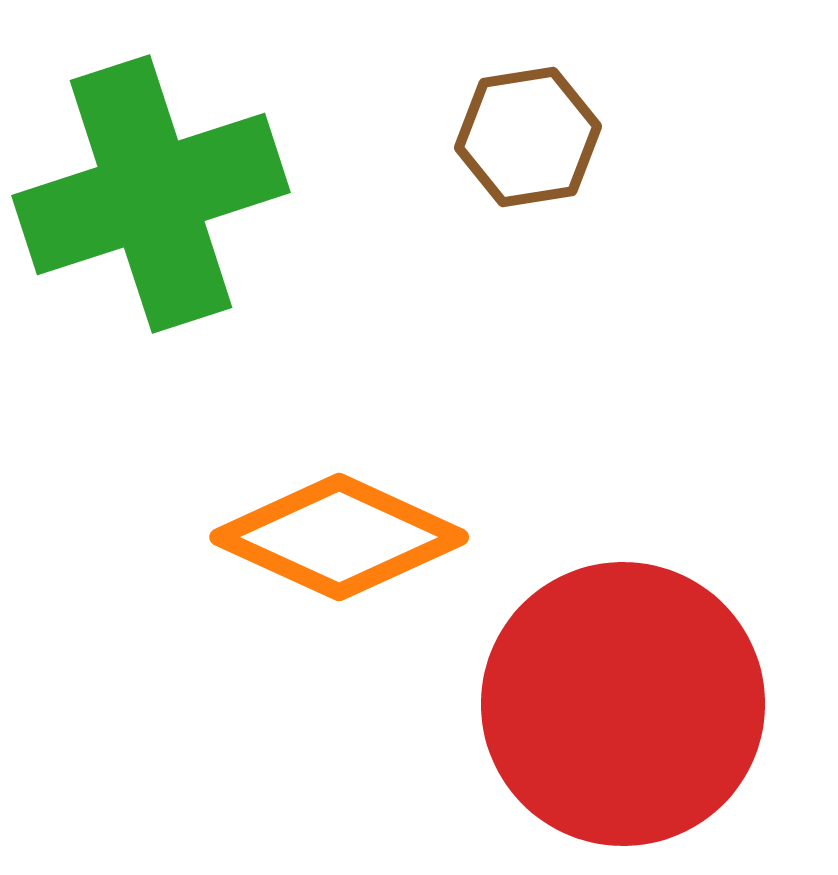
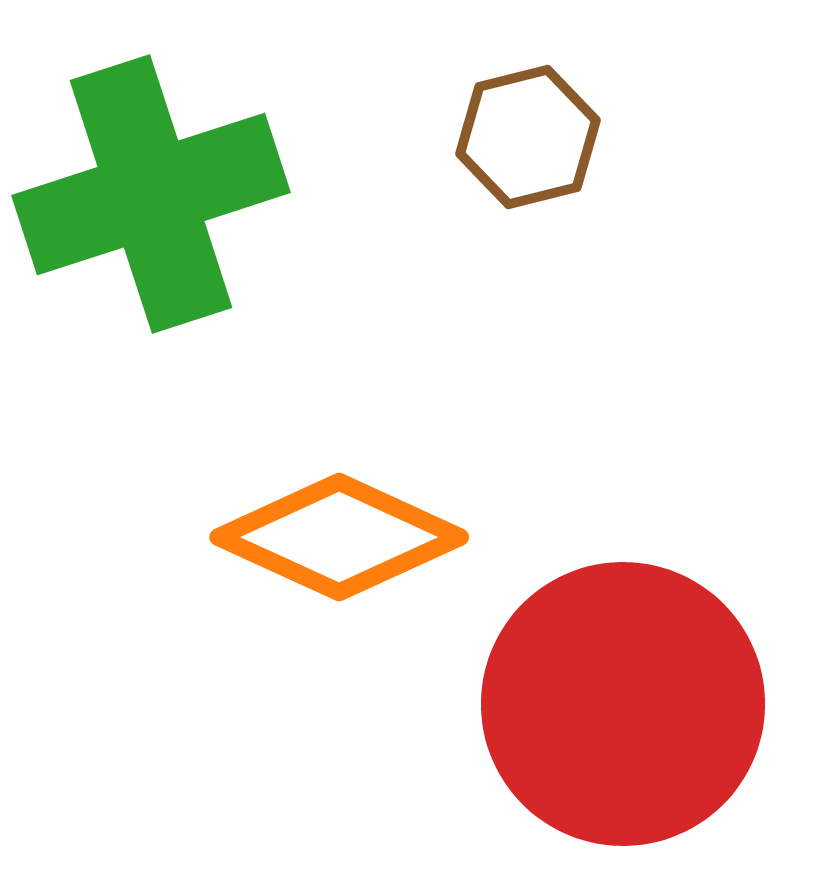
brown hexagon: rotated 5 degrees counterclockwise
